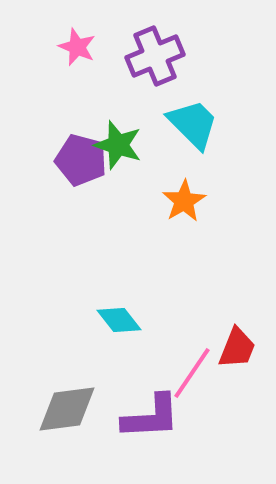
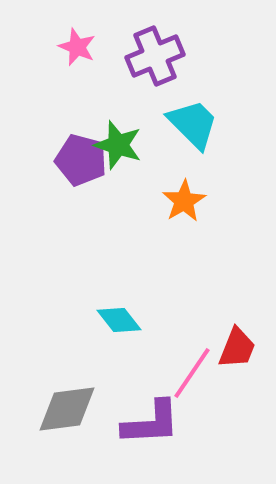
purple L-shape: moved 6 px down
